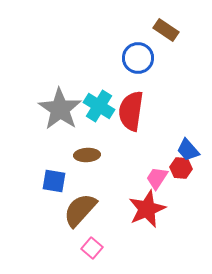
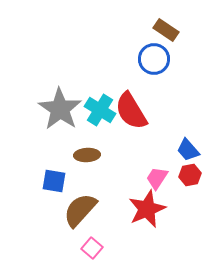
blue circle: moved 16 px right, 1 px down
cyan cross: moved 1 px right, 4 px down
red semicircle: rotated 39 degrees counterclockwise
red hexagon: moved 9 px right, 7 px down; rotated 15 degrees counterclockwise
